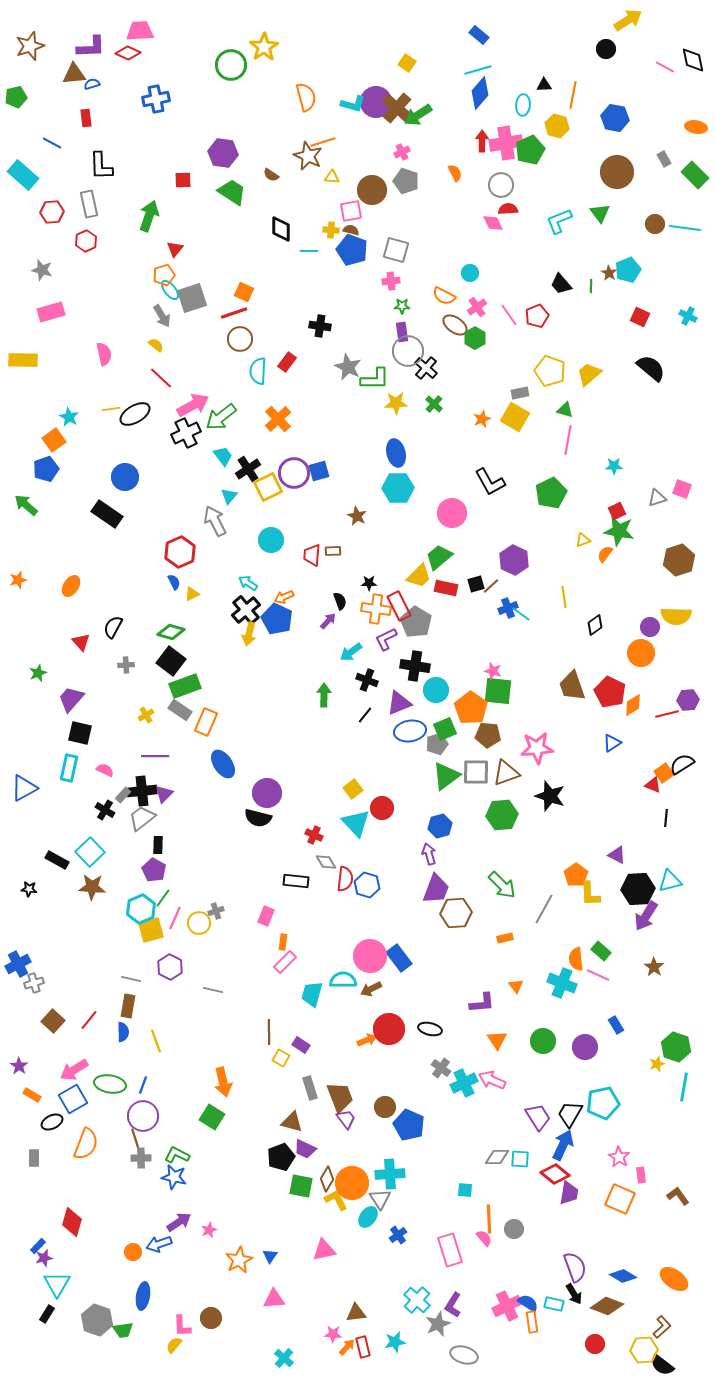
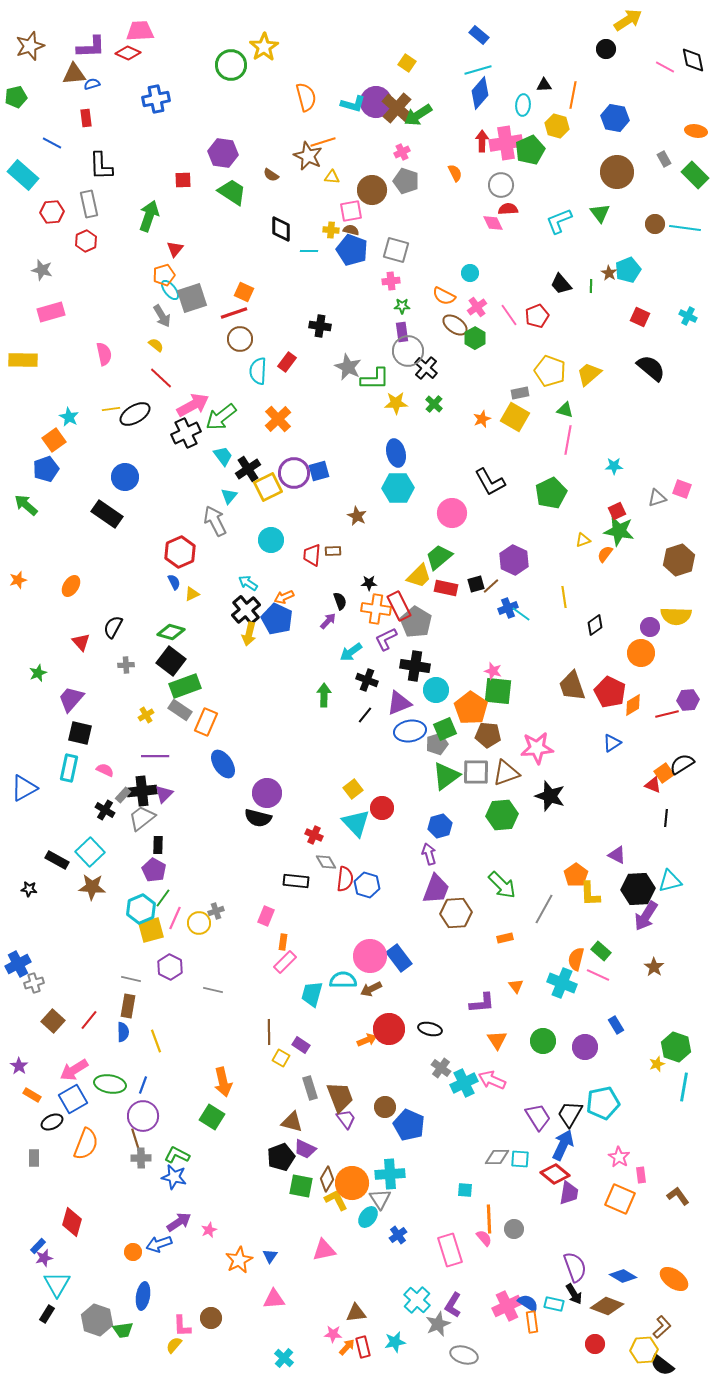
orange ellipse at (696, 127): moved 4 px down
orange semicircle at (576, 959): rotated 20 degrees clockwise
